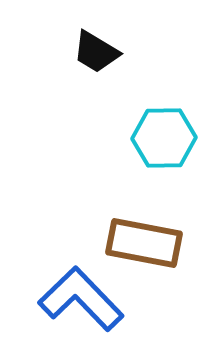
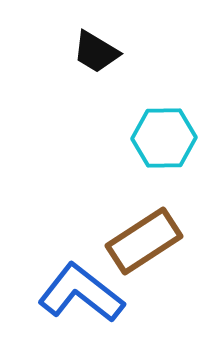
brown rectangle: moved 2 px up; rotated 44 degrees counterclockwise
blue L-shape: moved 6 px up; rotated 8 degrees counterclockwise
